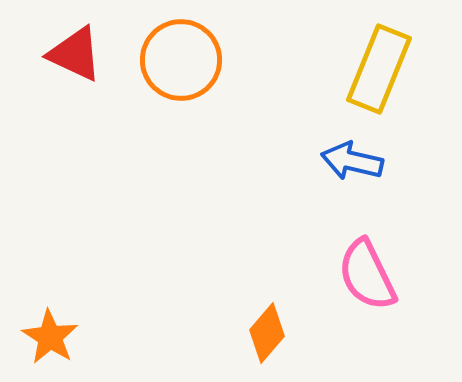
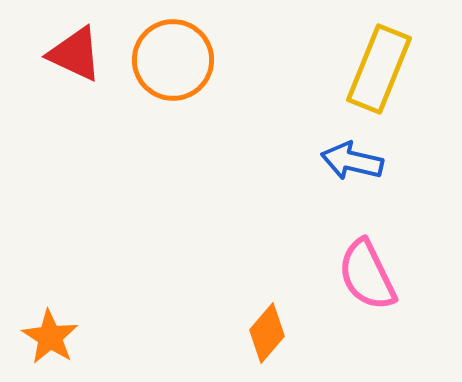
orange circle: moved 8 px left
